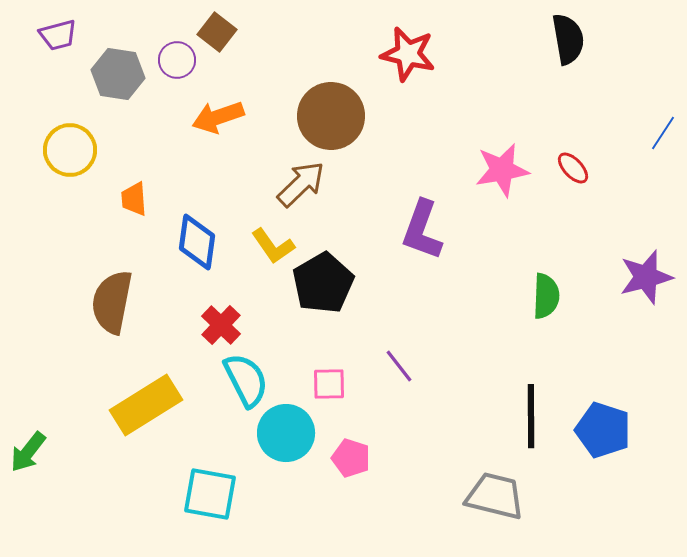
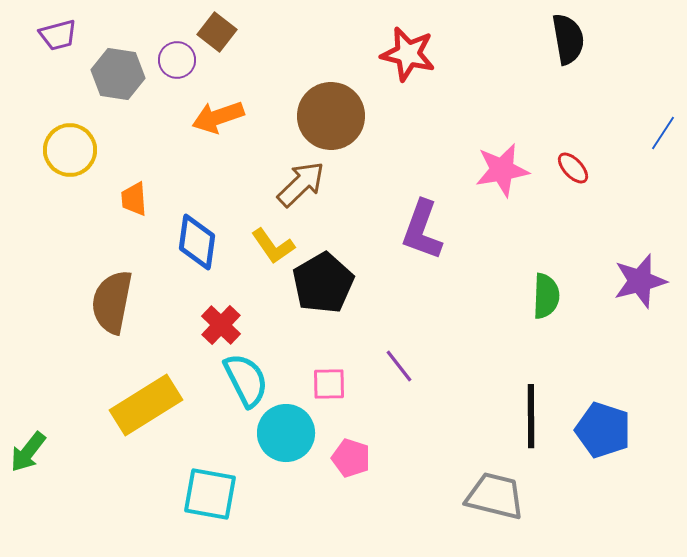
purple star: moved 6 px left, 4 px down
